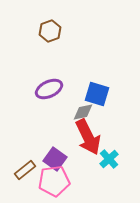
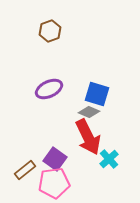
gray diamond: moved 6 px right; rotated 35 degrees clockwise
pink pentagon: moved 2 px down
